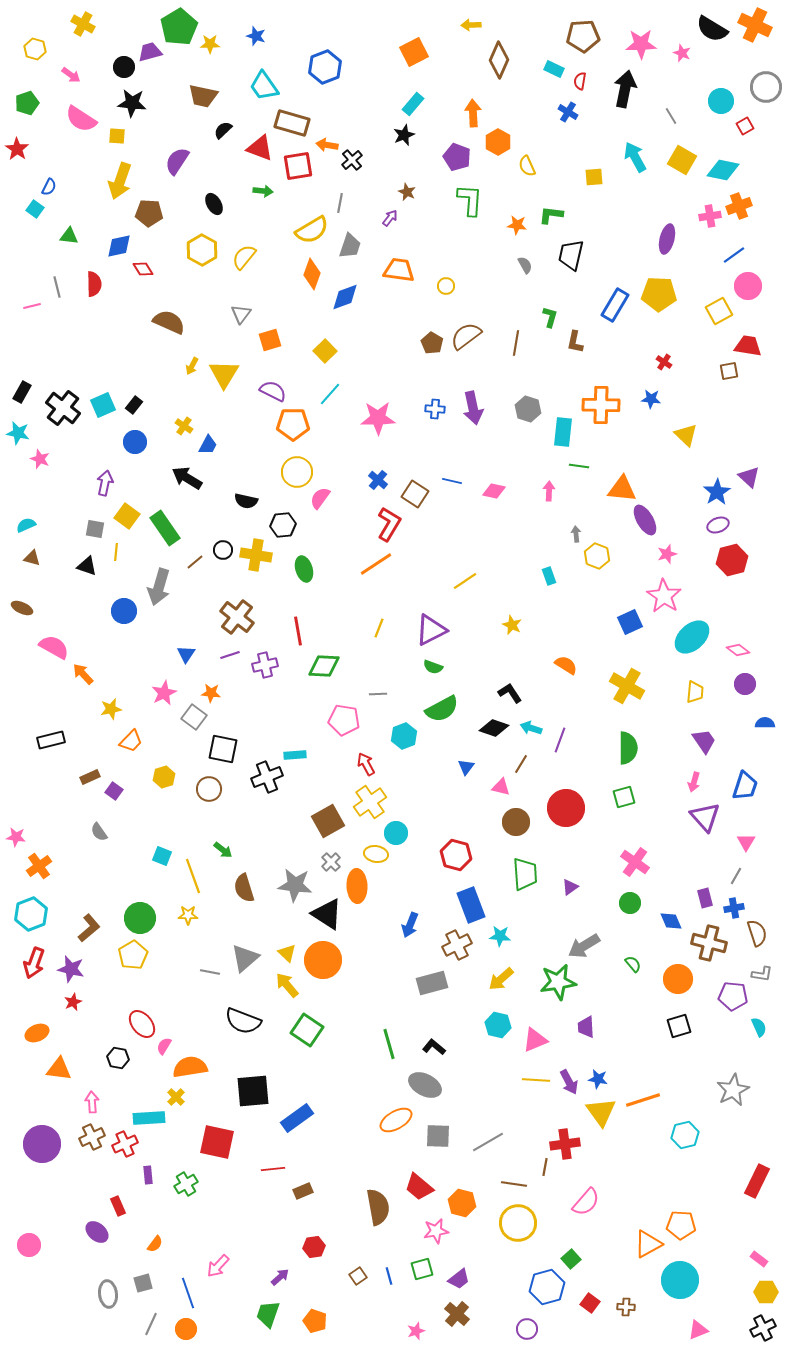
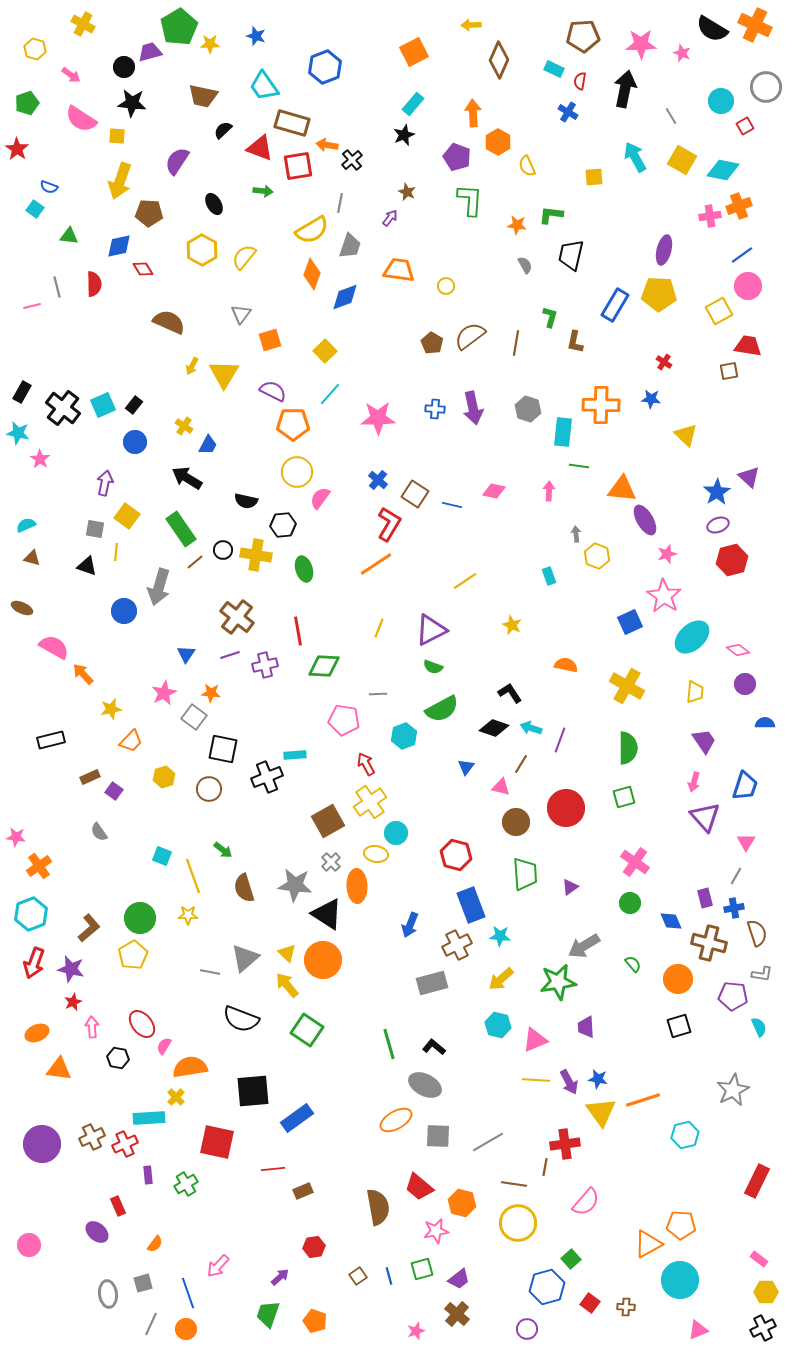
blue semicircle at (49, 187): rotated 84 degrees clockwise
purple ellipse at (667, 239): moved 3 px left, 11 px down
blue line at (734, 255): moved 8 px right
brown semicircle at (466, 336): moved 4 px right
pink star at (40, 459): rotated 12 degrees clockwise
blue line at (452, 481): moved 24 px down
green rectangle at (165, 528): moved 16 px right, 1 px down
orange semicircle at (566, 665): rotated 20 degrees counterclockwise
black semicircle at (243, 1021): moved 2 px left, 2 px up
pink arrow at (92, 1102): moved 75 px up
